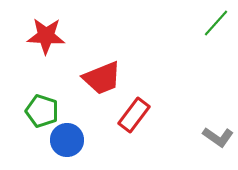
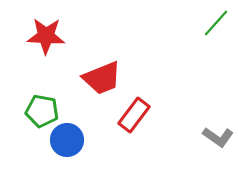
green pentagon: rotated 8 degrees counterclockwise
